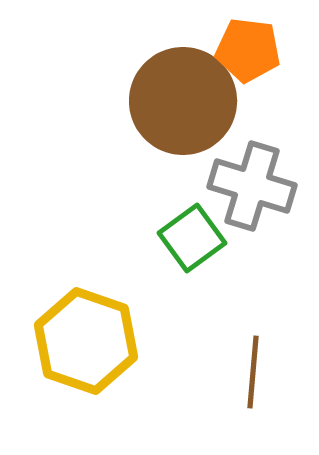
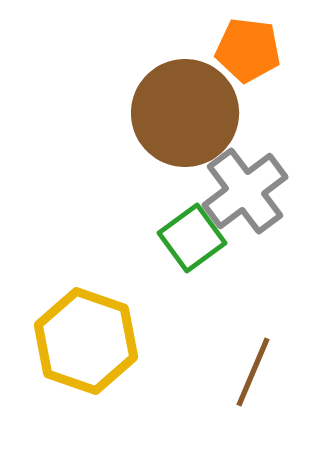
brown circle: moved 2 px right, 12 px down
gray cross: moved 7 px left, 5 px down; rotated 36 degrees clockwise
brown line: rotated 18 degrees clockwise
